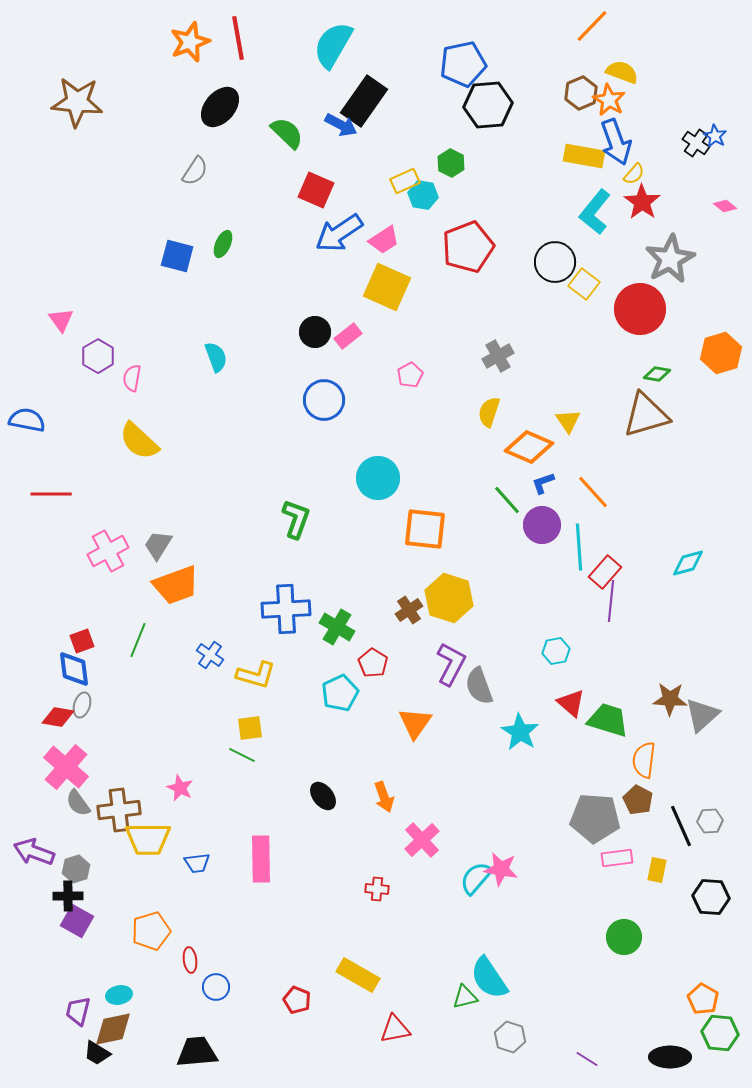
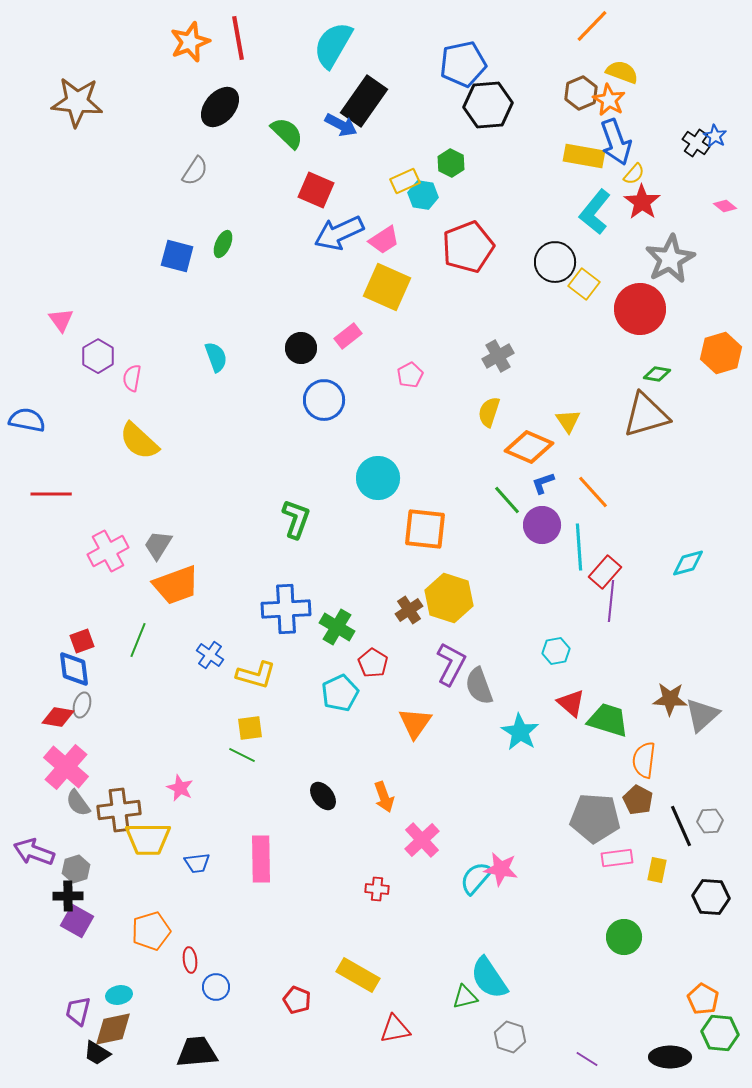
blue arrow at (339, 233): rotated 9 degrees clockwise
black circle at (315, 332): moved 14 px left, 16 px down
